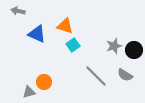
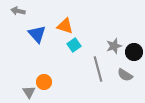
blue triangle: rotated 24 degrees clockwise
cyan square: moved 1 px right
black circle: moved 2 px down
gray line: moved 2 px right, 7 px up; rotated 30 degrees clockwise
gray triangle: rotated 48 degrees counterclockwise
